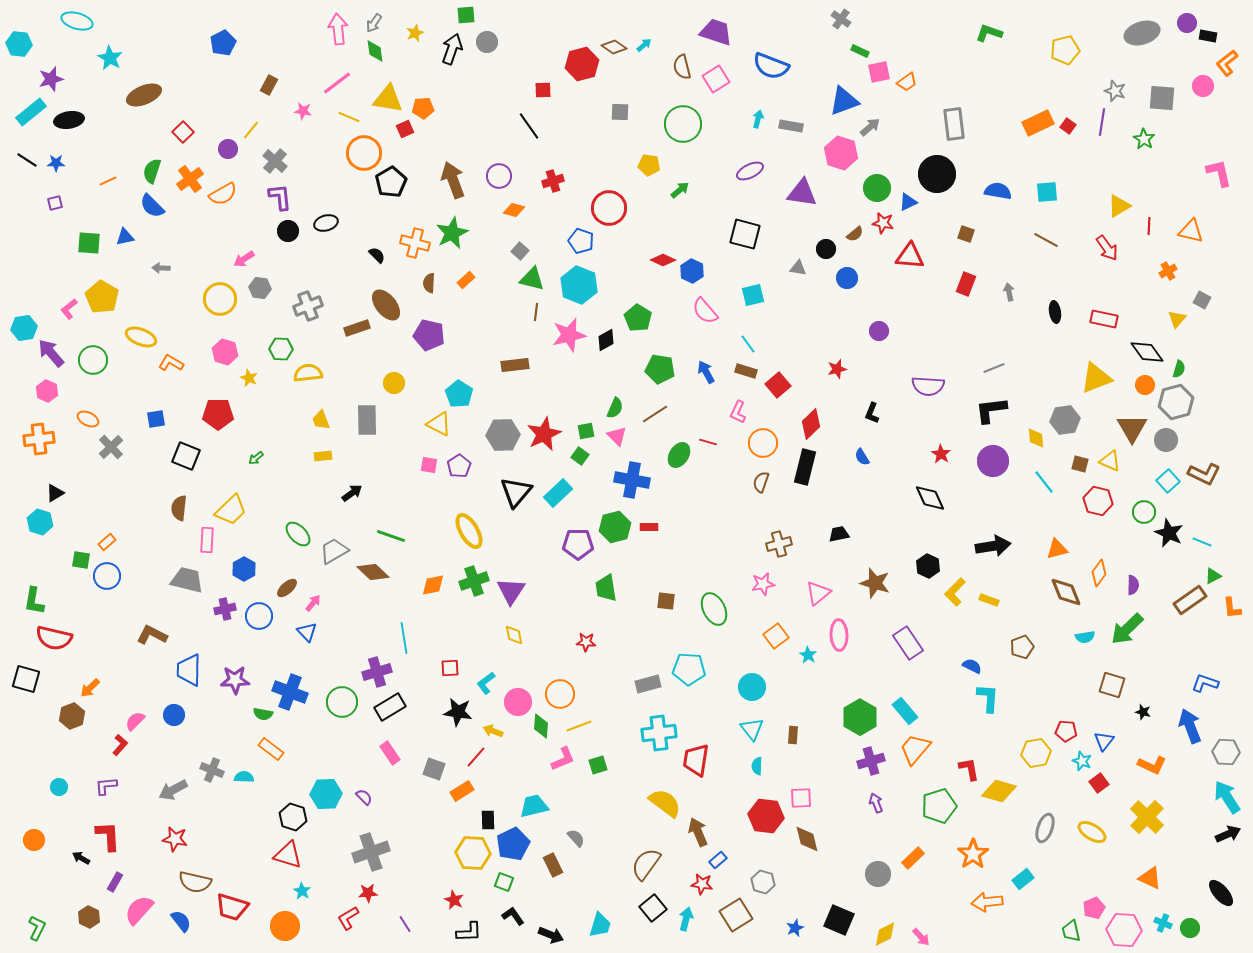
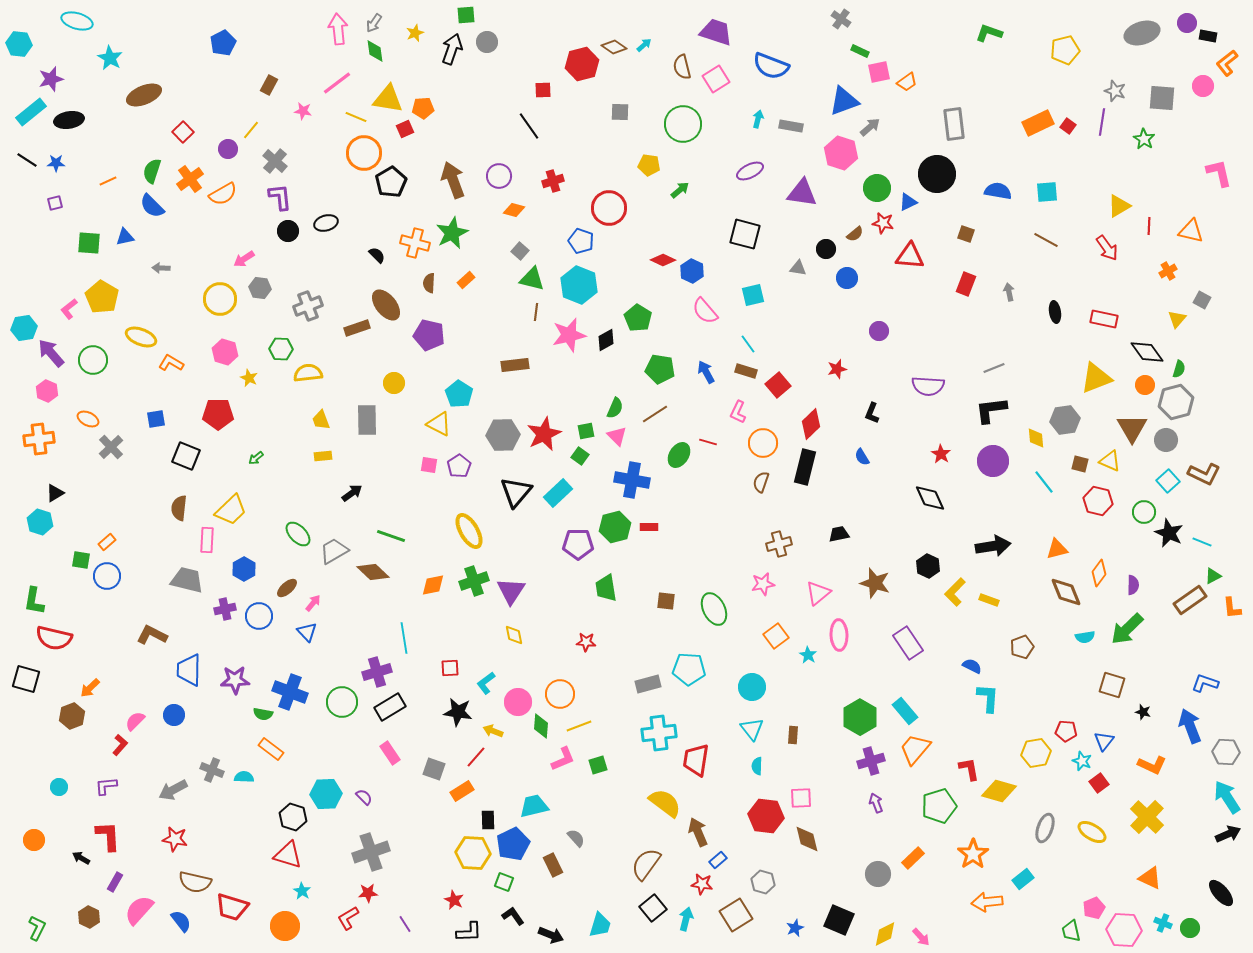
yellow line at (349, 117): moved 7 px right
